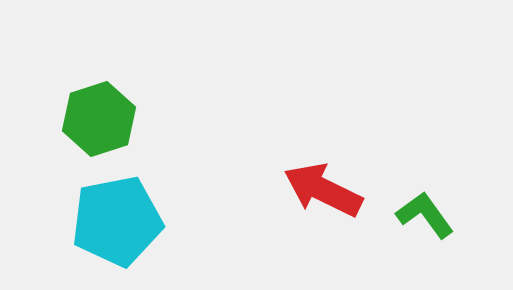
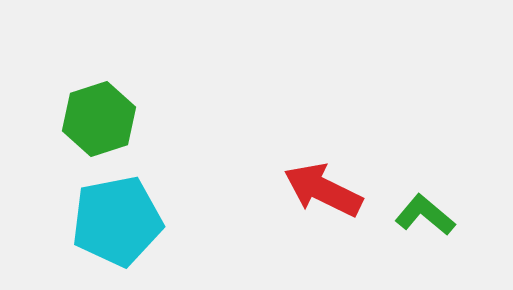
green L-shape: rotated 14 degrees counterclockwise
